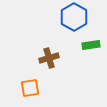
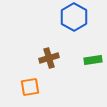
green rectangle: moved 2 px right, 15 px down
orange square: moved 1 px up
